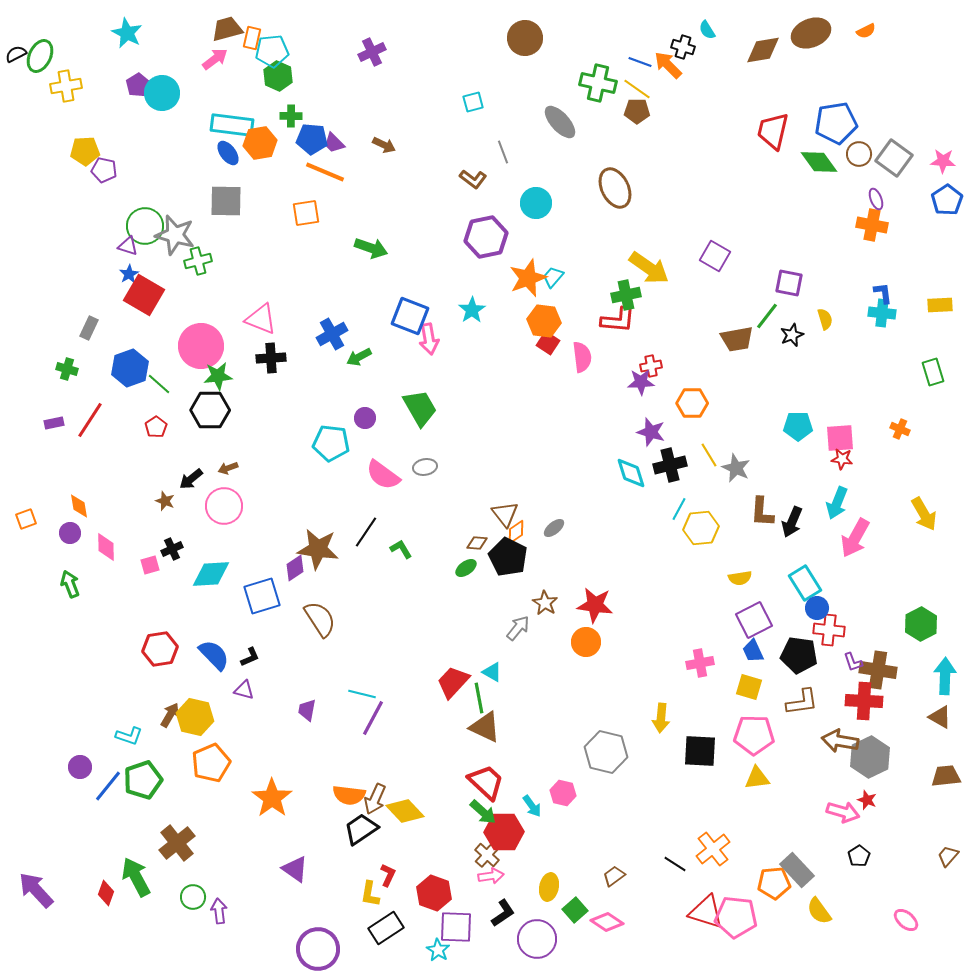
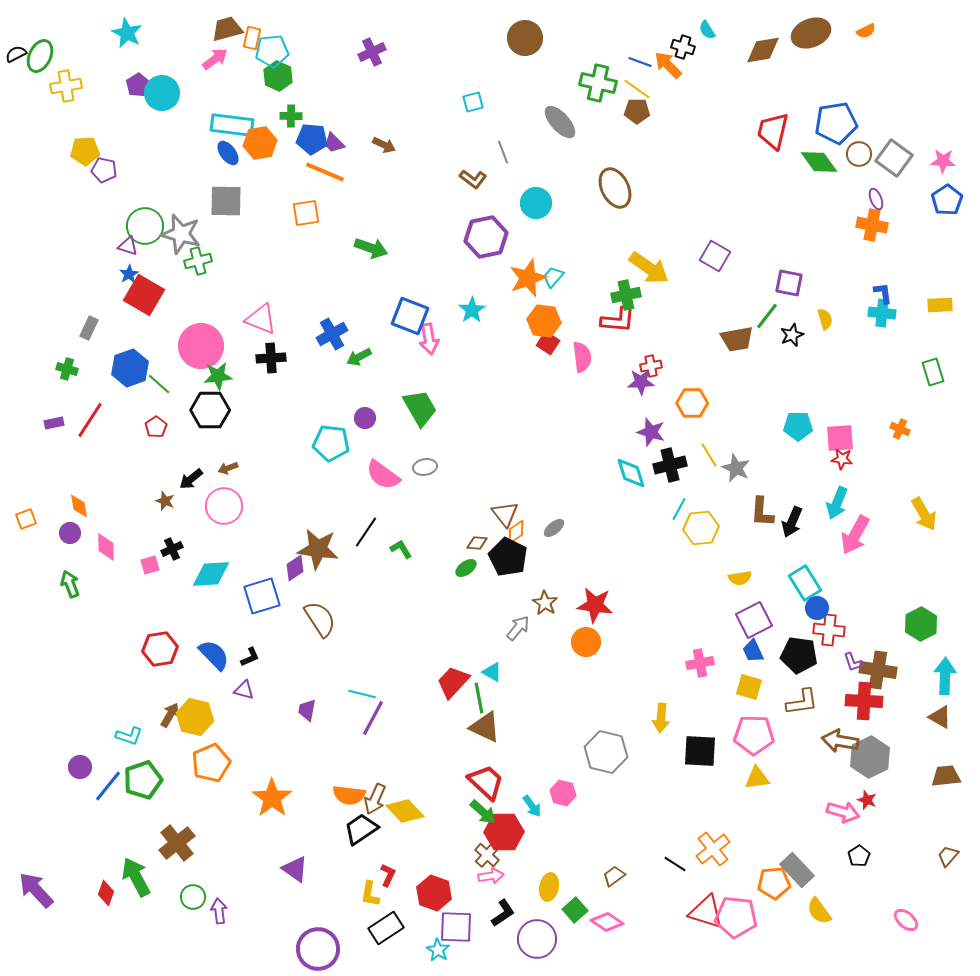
gray star at (175, 235): moved 6 px right, 1 px up
pink arrow at (855, 538): moved 3 px up
